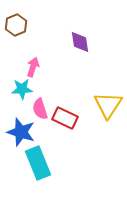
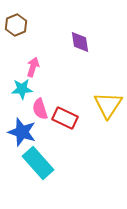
blue star: moved 1 px right
cyan rectangle: rotated 20 degrees counterclockwise
